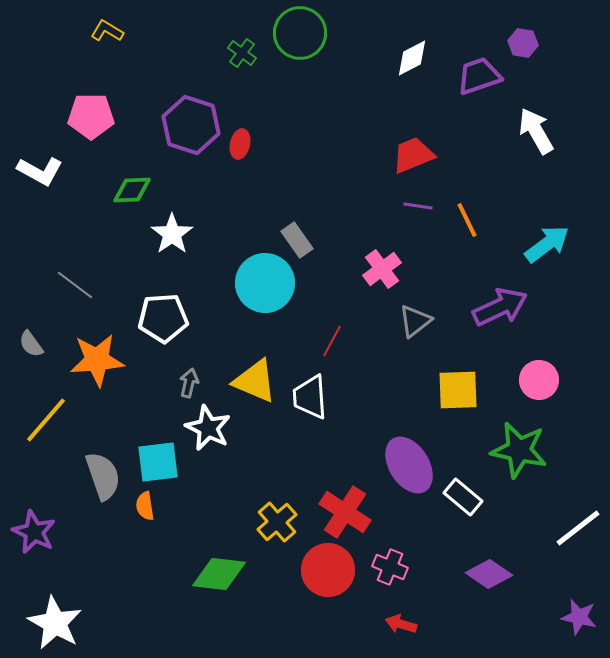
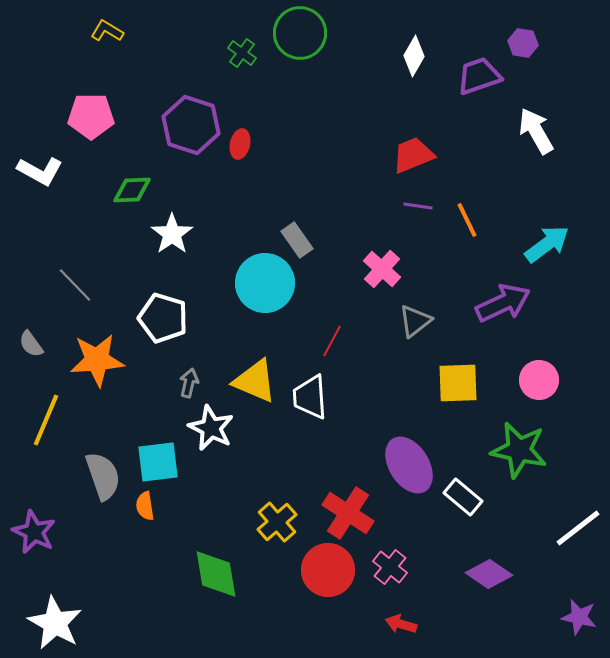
white diamond at (412, 58): moved 2 px right, 2 px up; rotated 33 degrees counterclockwise
pink cross at (382, 269): rotated 12 degrees counterclockwise
gray line at (75, 285): rotated 9 degrees clockwise
purple arrow at (500, 307): moved 3 px right, 4 px up
white pentagon at (163, 318): rotated 21 degrees clockwise
yellow square at (458, 390): moved 7 px up
yellow line at (46, 420): rotated 18 degrees counterclockwise
white star at (208, 428): moved 3 px right
red cross at (345, 512): moved 3 px right, 1 px down
pink cross at (390, 567): rotated 16 degrees clockwise
green diamond at (219, 574): moved 3 px left; rotated 74 degrees clockwise
